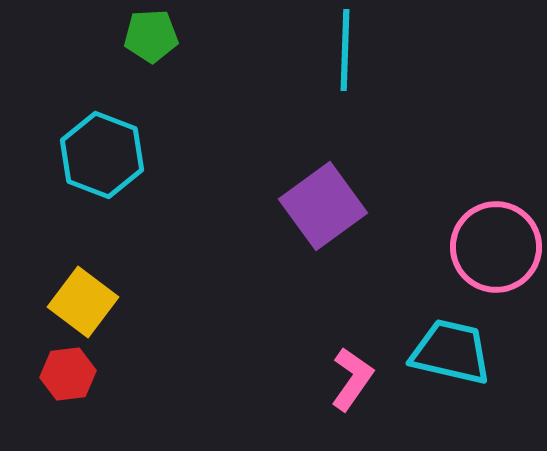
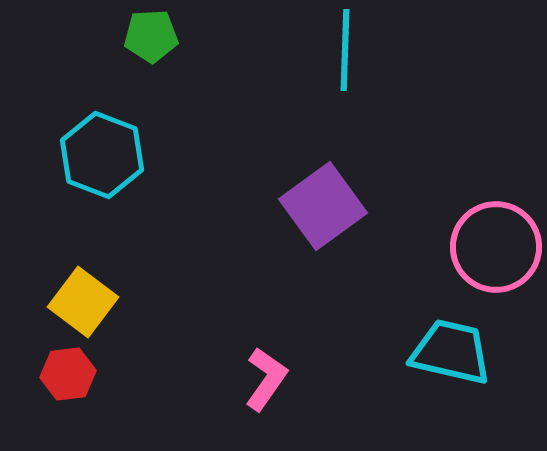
pink L-shape: moved 86 px left
